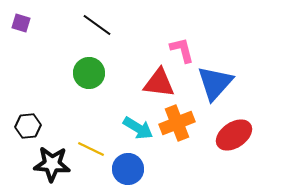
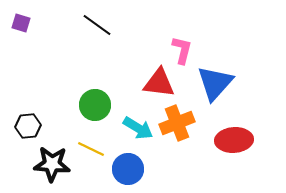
pink L-shape: rotated 28 degrees clockwise
green circle: moved 6 px right, 32 px down
red ellipse: moved 5 px down; rotated 30 degrees clockwise
